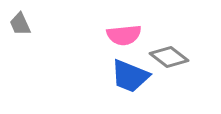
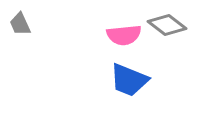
gray diamond: moved 2 px left, 32 px up
blue trapezoid: moved 1 px left, 4 px down
